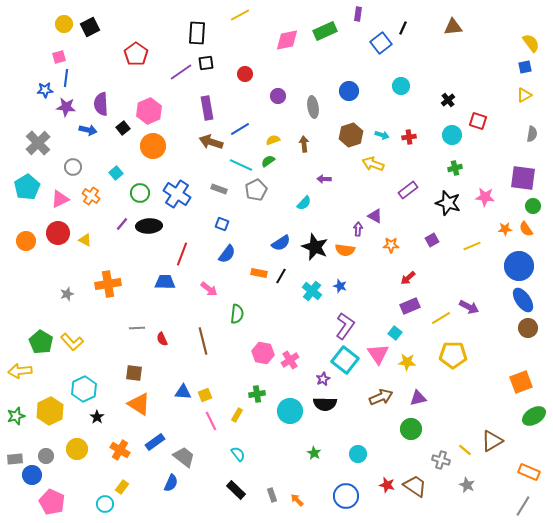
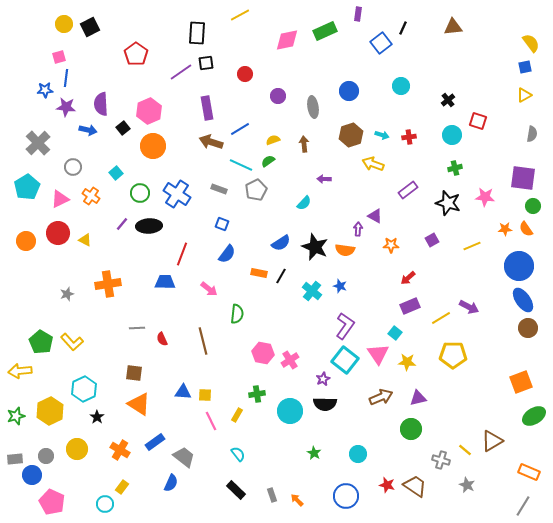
yellow square at (205, 395): rotated 24 degrees clockwise
